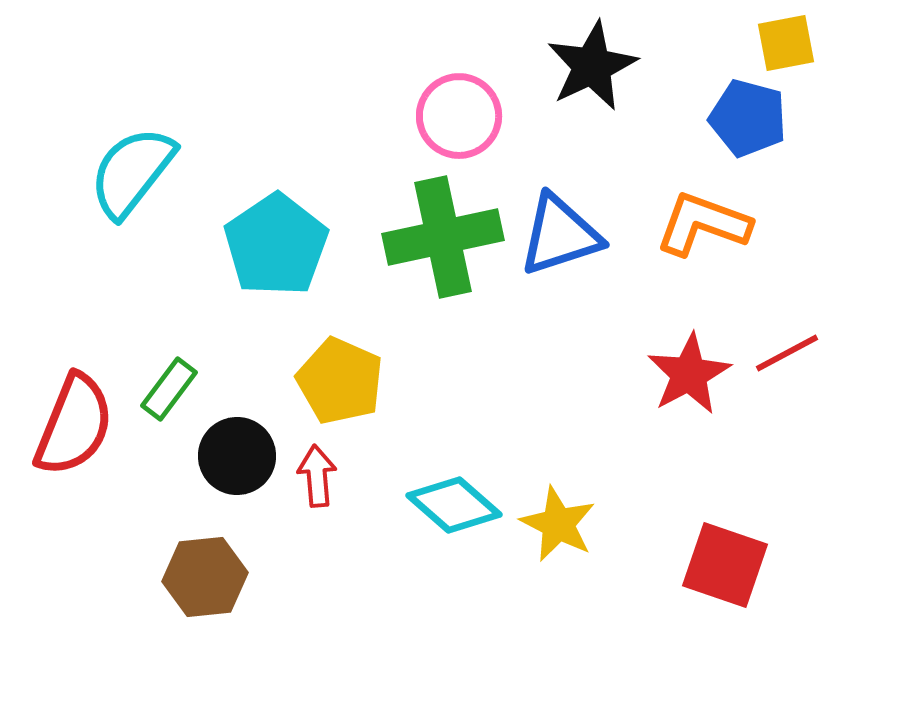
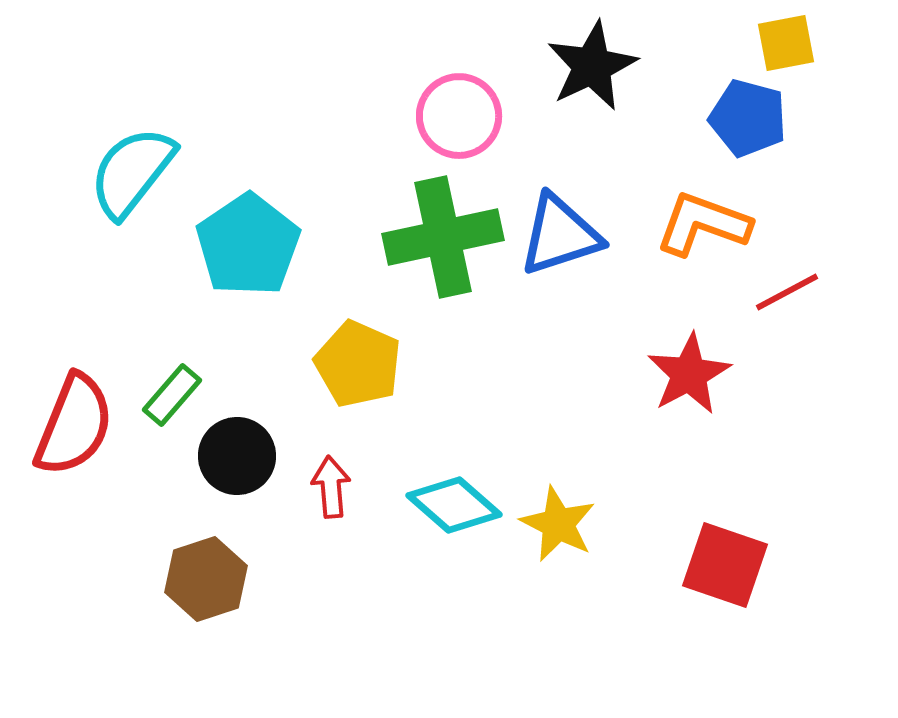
cyan pentagon: moved 28 px left
red line: moved 61 px up
yellow pentagon: moved 18 px right, 17 px up
green rectangle: moved 3 px right, 6 px down; rotated 4 degrees clockwise
red arrow: moved 14 px right, 11 px down
brown hexagon: moved 1 px right, 2 px down; rotated 12 degrees counterclockwise
